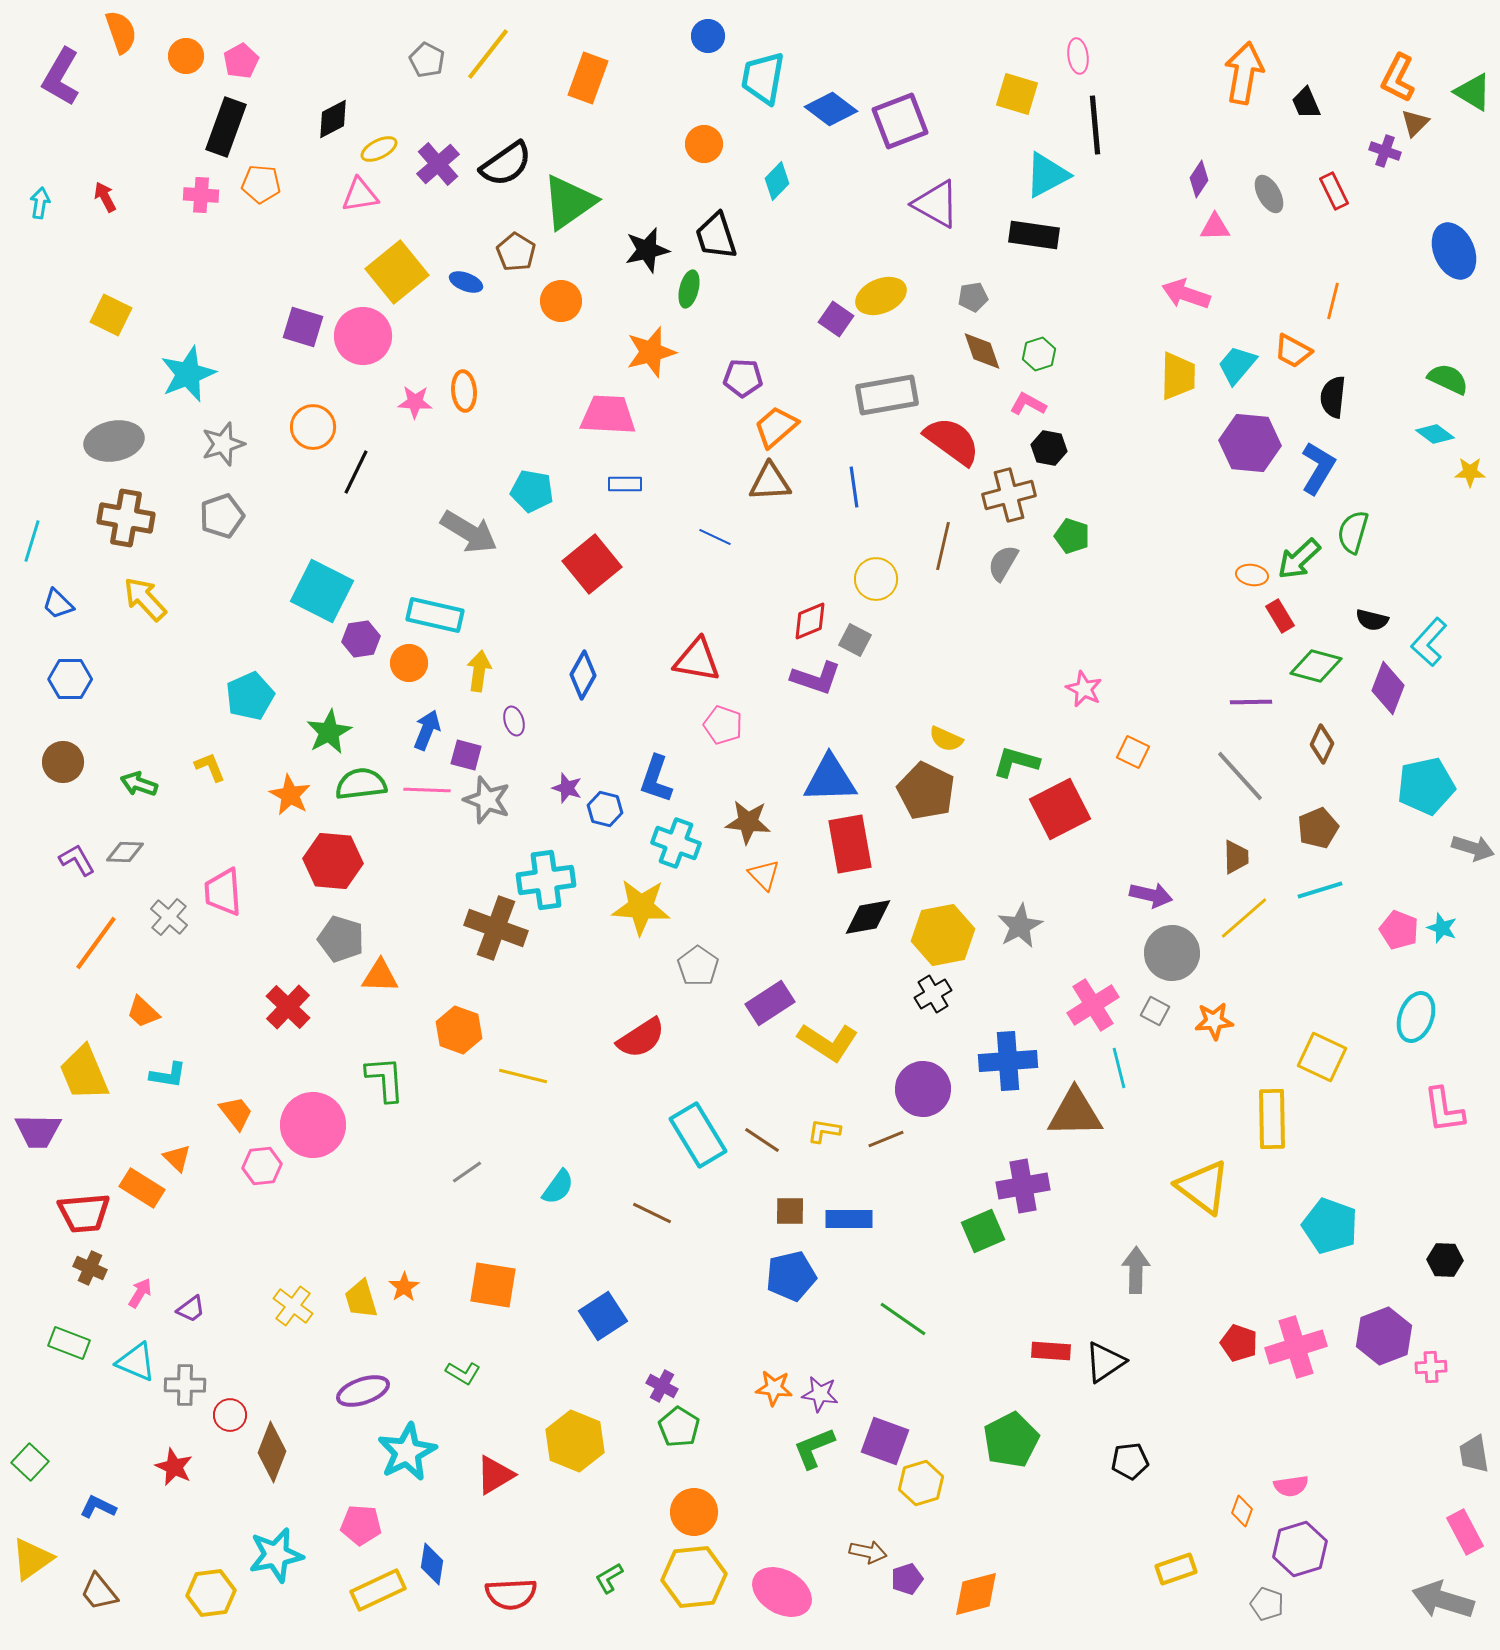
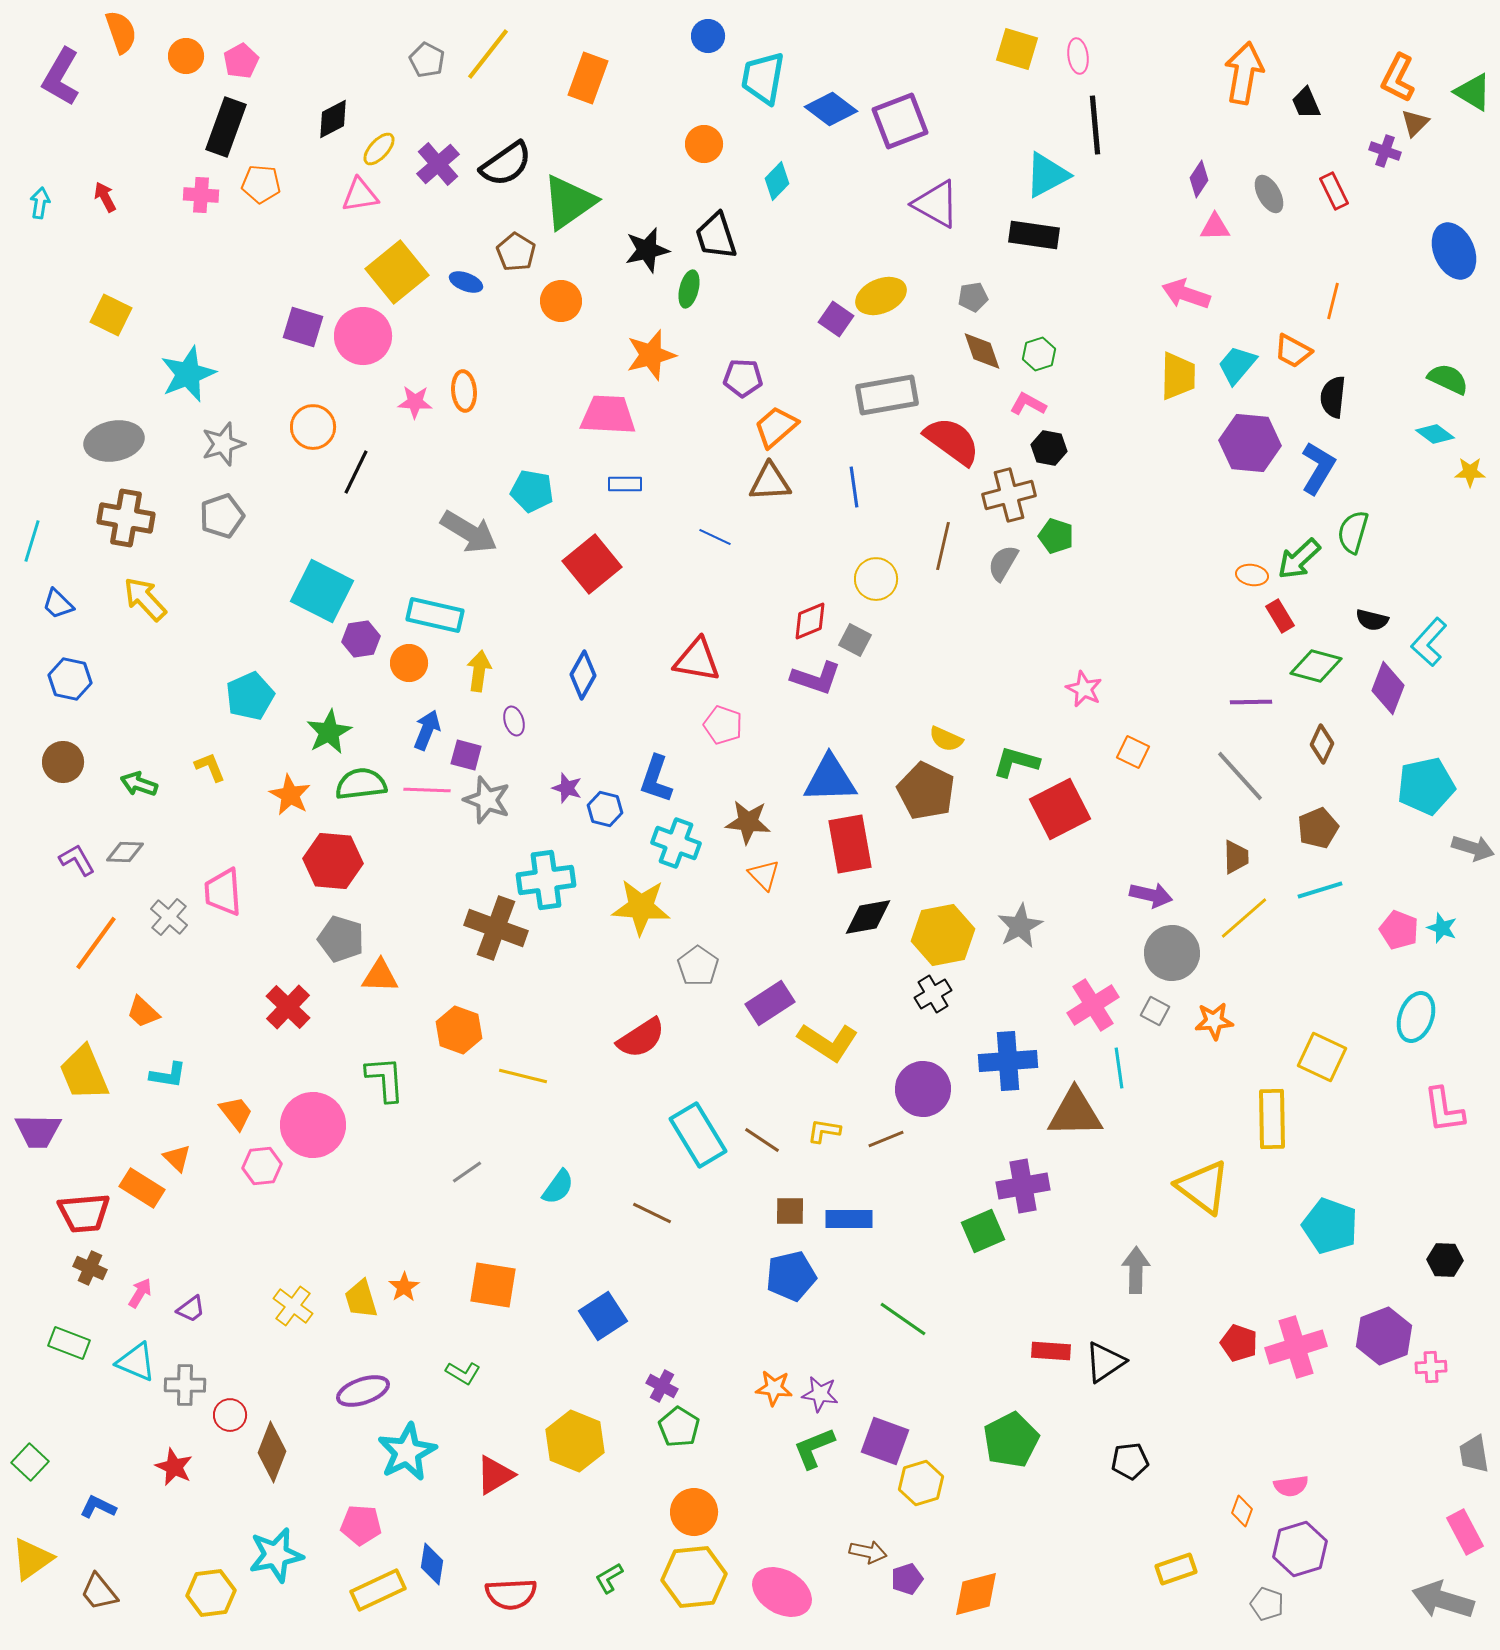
yellow square at (1017, 94): moved 45 px up
yellow ellipse at (379, 149): rotated 21 degrees counterclockwise
orange star at (651, 352): moved 3 px down
green pentagon at (1072, 536): moved 16 px left
blue hexagon at (70, 679): rotated 12 degrees clockwise
cyan line at (1119, 1068): rotated 6 degrees clockwise
